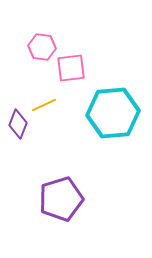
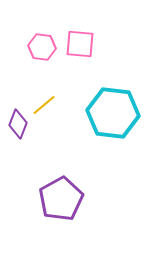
pink square: moved 9 px right, 24 px up; rotated 12 degrees clockwise
yellow line: rotated 15 degrees counterclockwise
cyan hexagon: rotated 12 degrees clockwise
purple pentagon: rotated 12 degrees counterclockwise
